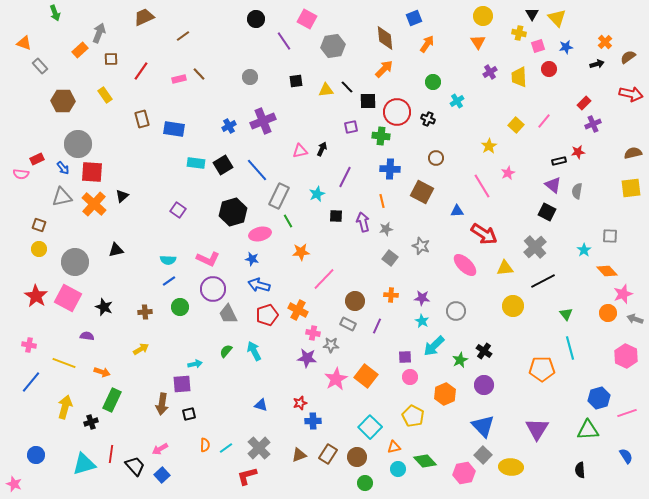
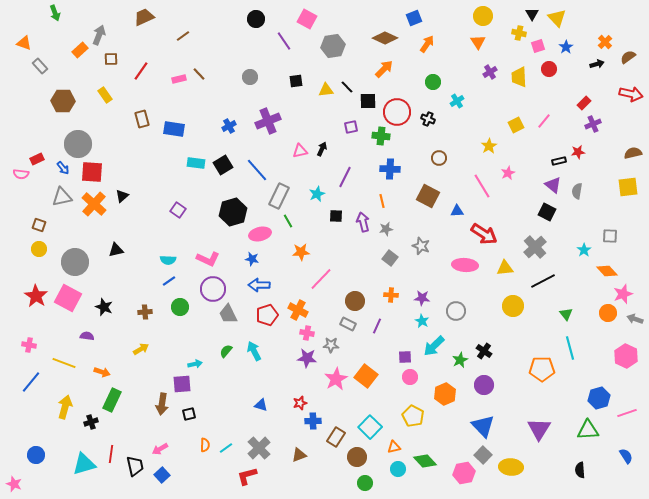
gray arrow at (99, 33): moved 2 px down
brown diamond at (385, 38): rotated 60 degrees counterclockwise
blue star at (566, 47): rotated 24 degrees counterclockwise
purple cross at (263, 121): moved 5 px right
yellow square at (516, 125): rotated 21 degrees clockwise
brown circle at (436, 158): moved 3 px right
yellow square at (631, 188): moved 3 px left, 1 px up
brown square at (422, 192): moved 6 px right, 4 px down
pink ellipse at (465, 265): rotated 40 degrees counterclockwise
pink line at (324, 279): moved 3 px left
blue arrow at (259, 285): rotated 15 degrees counterclockwise
pink cross at (313, 333): moved 6 px left
purple triangle at (537, 429): moved 2 px right
brown rectangle at (328, 454): moved 8 px right, 17 px up
black trapezoid at (135, 466): rotated 30 degrees clockwise
